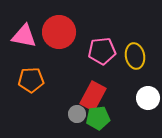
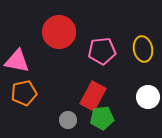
pink triangle: moved 7 px left, 25 px down
yellow ellipse: moved 8 px right, 7 px up
orange pentagon: moved 7 px left, 13 px down; rotated 10 degrees counterclockwise
white circle: moved 1 px up
gray circle: moved 9 px left, 6 px down
green pentagon: moved 4 px right
